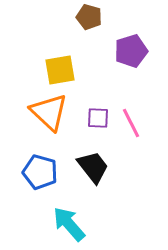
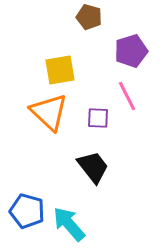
pink line: moved 4 px left, 27 px up
blue pentagon: moved 13 px left, 39 px down
